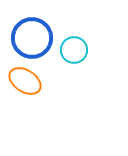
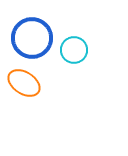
orange ellipse: moved 1 px left, 2 px down
